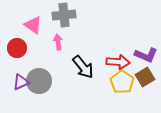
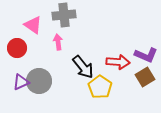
yellow pentagon: moved 22 px left, 5 px down
